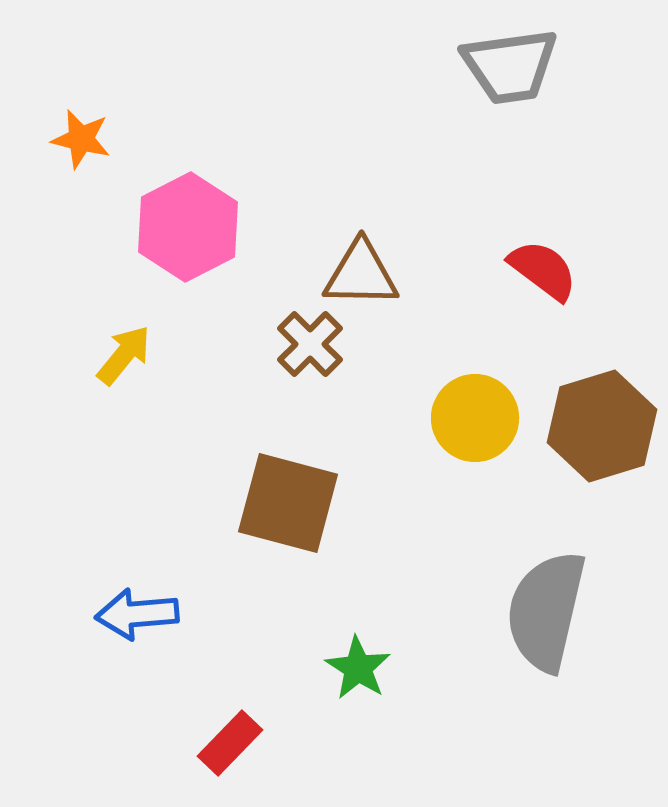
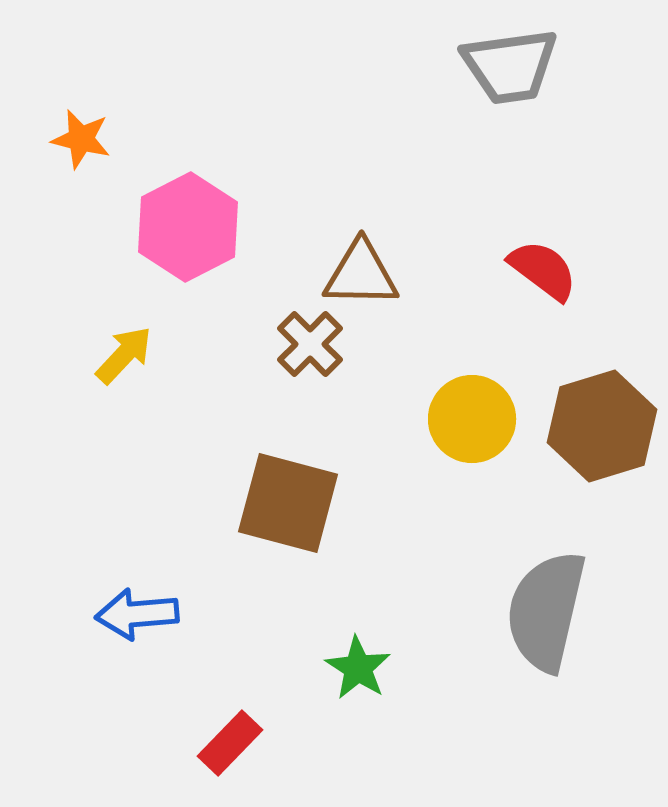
yellow arrow: rotated 4 degrees clockwise
yellow circle: moved 3 px left, 1 px down
